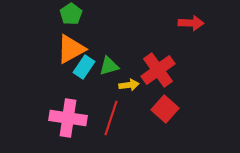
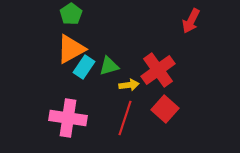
red arrow: moved 2 px up; rotated 115 degrees clockwise
red line: moved 14 px right
